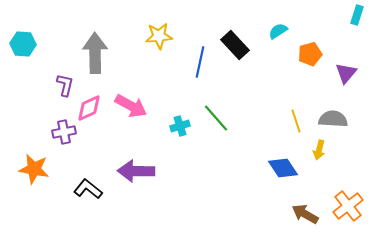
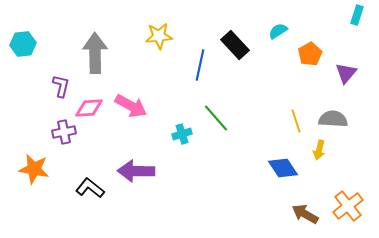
cyan hexagon: rotated 10 degrees counterclockwise
orange pentagon: rotated 15 degrees counterclockwise
blue line: moved 3 px down
purple L-shape: moved 4 px left, 1 px down
pink diamond: rotated 20 degrees clockwise
cyan cross: moved 2 px right, 8 px down
black L-shape: moved 2 px right, 1 px up
